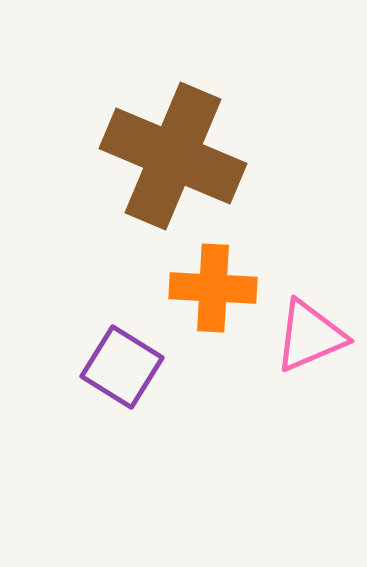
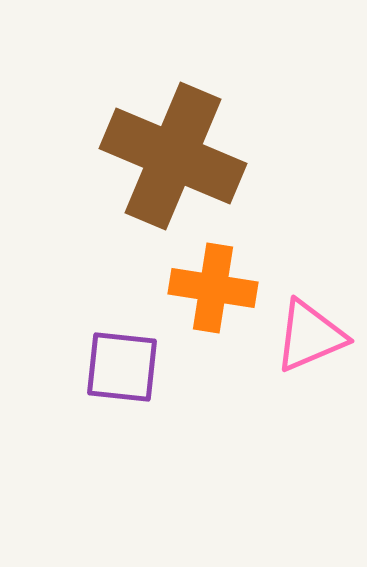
orange cross: rotated 6 degrees clockwise
purple square: rotated 26 degrees counterclockwise
